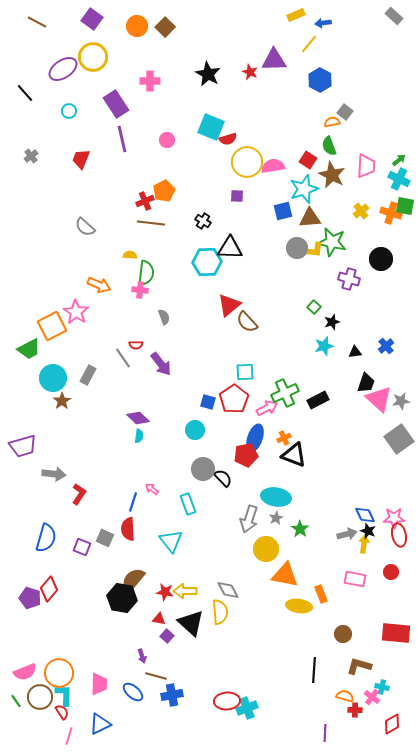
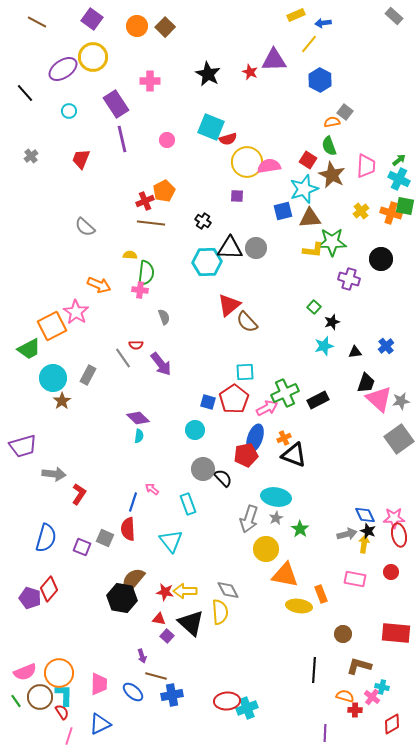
pink semicircle at (273, 166): moved 4 px left
green star at (332, 242): rotated 12 degrees counterclockwise
gray circle at (297, 248): moved 41 px left
